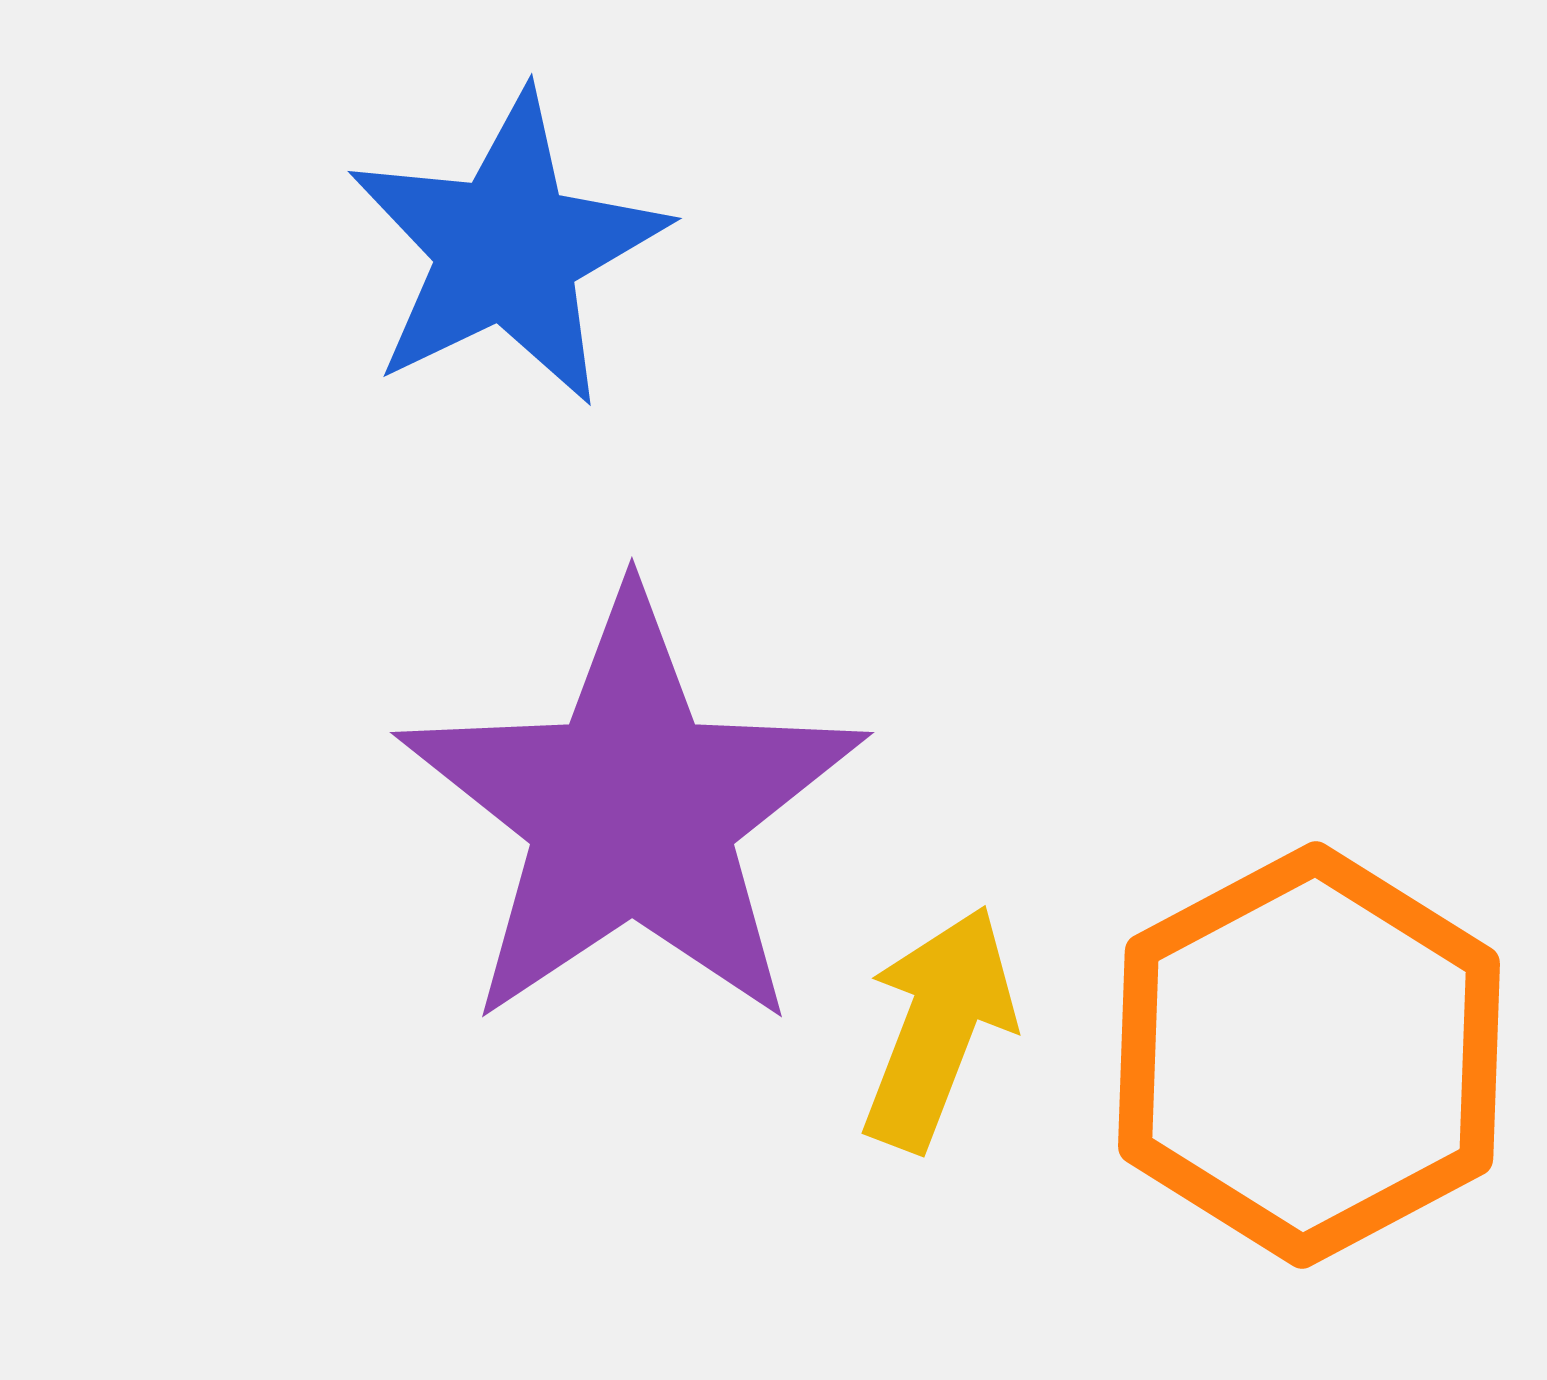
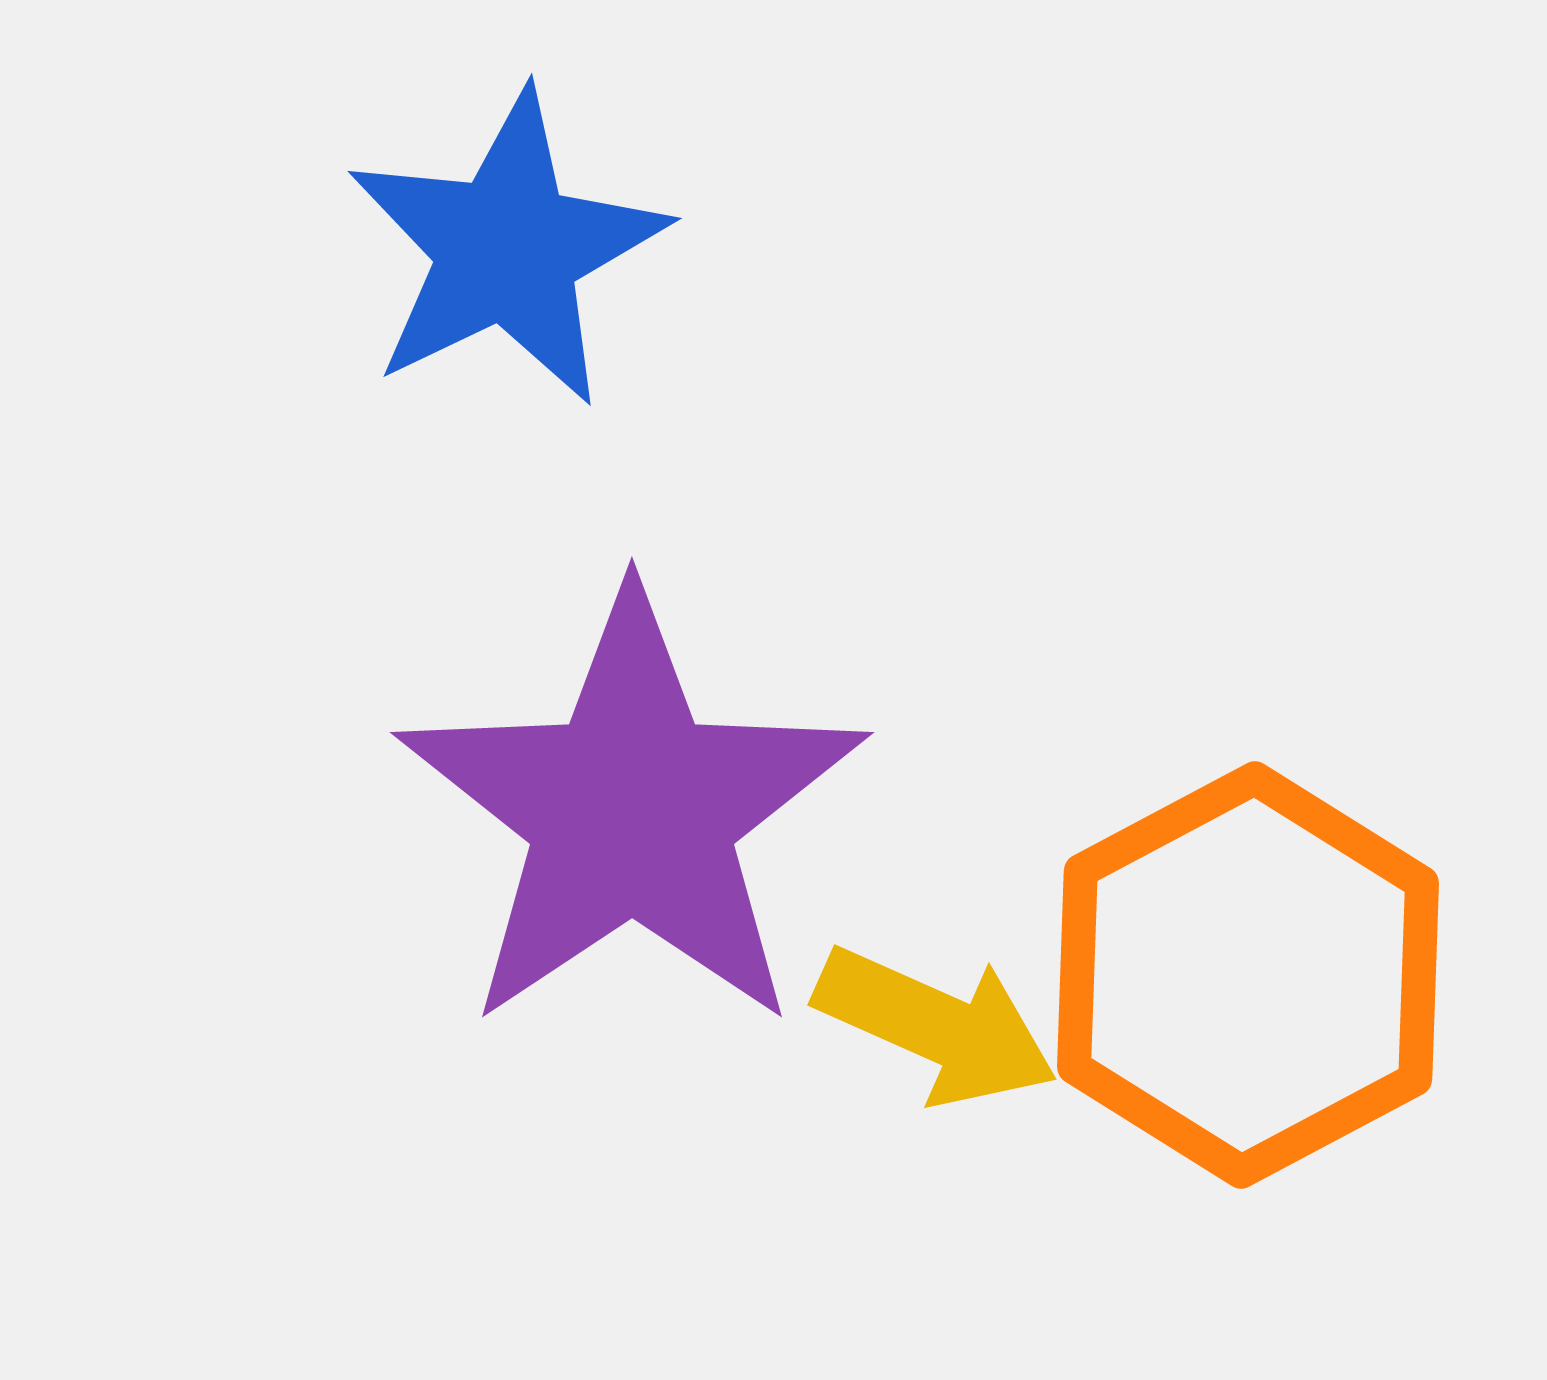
yellow arrow: moved 2 px left, 2 px up; rotated 93 degrees clockwise
orange hexagon: moved 61 px left, 80 px up
